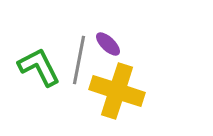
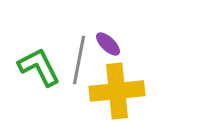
yellow cross: rotated 24 degrees counterclockwise
